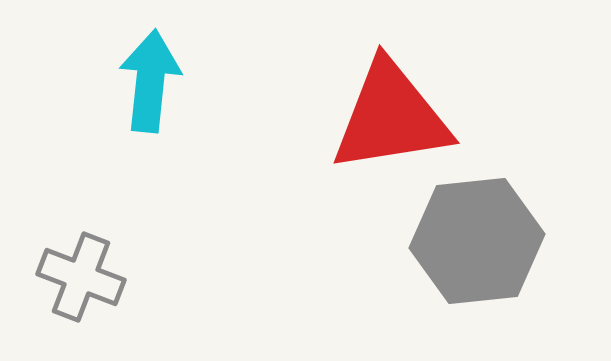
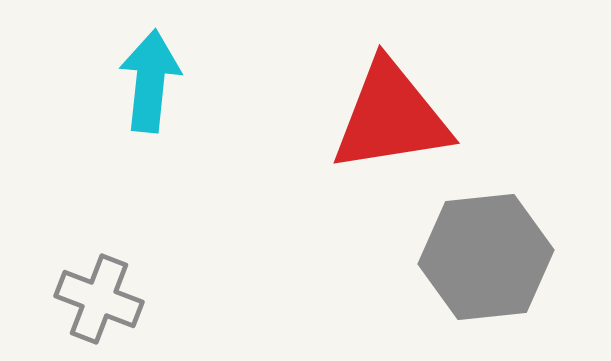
gray hexagon: moved 9 px right, 16 px down
gray cross: moved 18 px right, 22 px down
